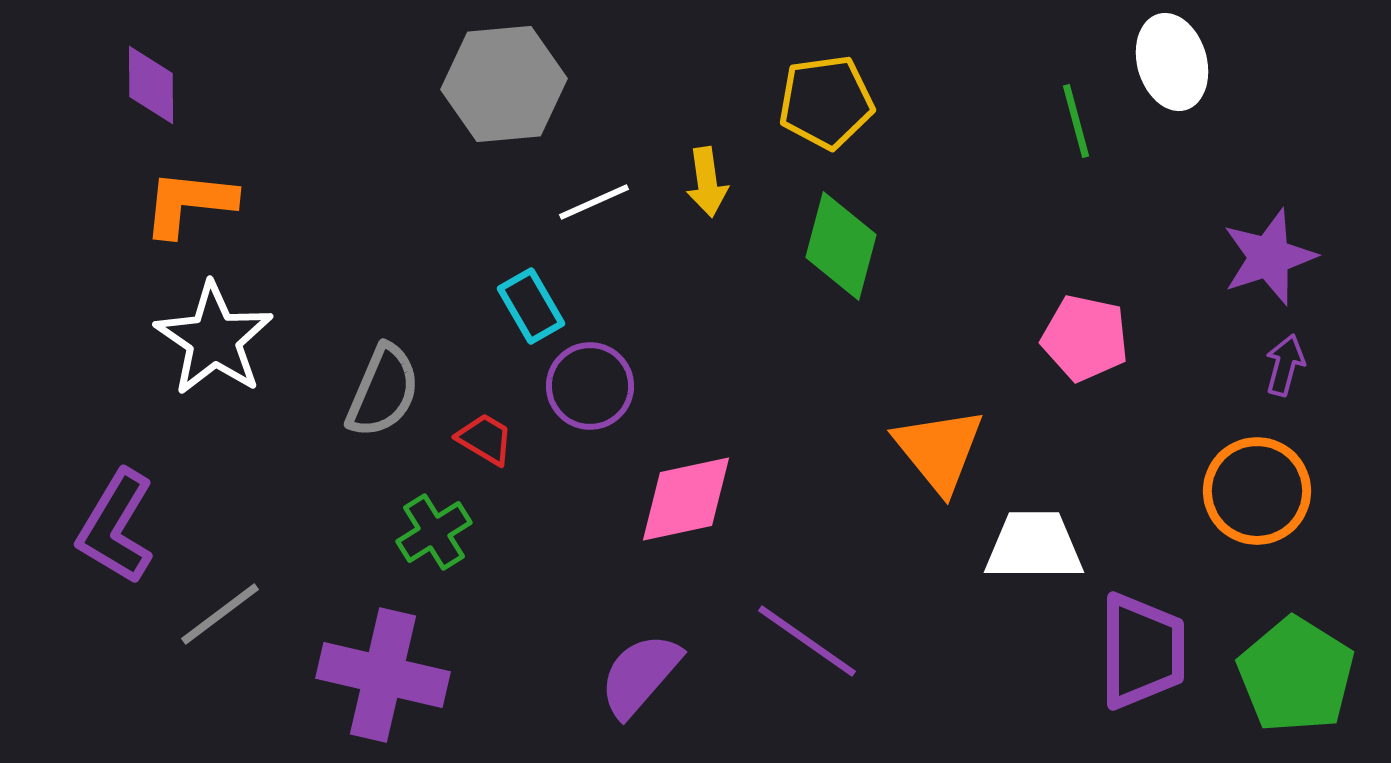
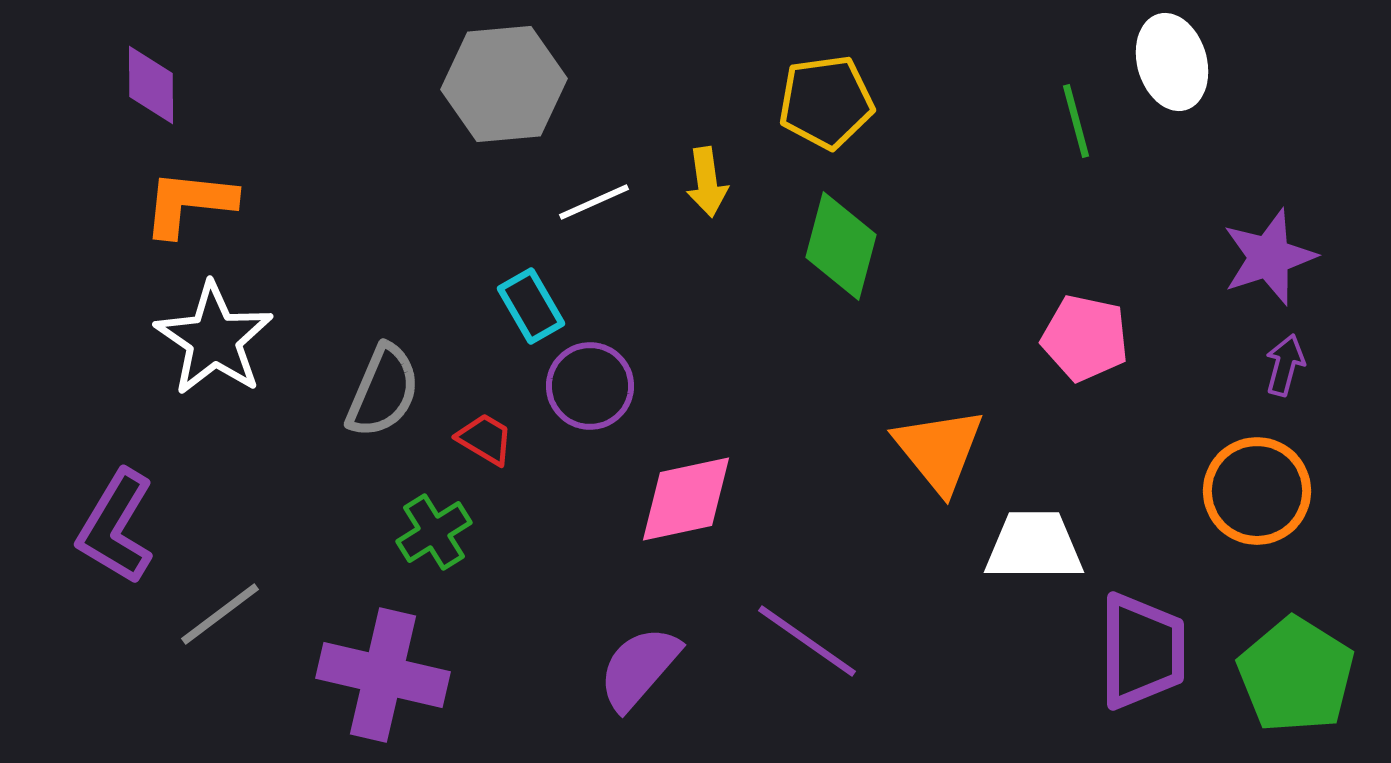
purple semicircle: moved 1 px left, 7 px up
